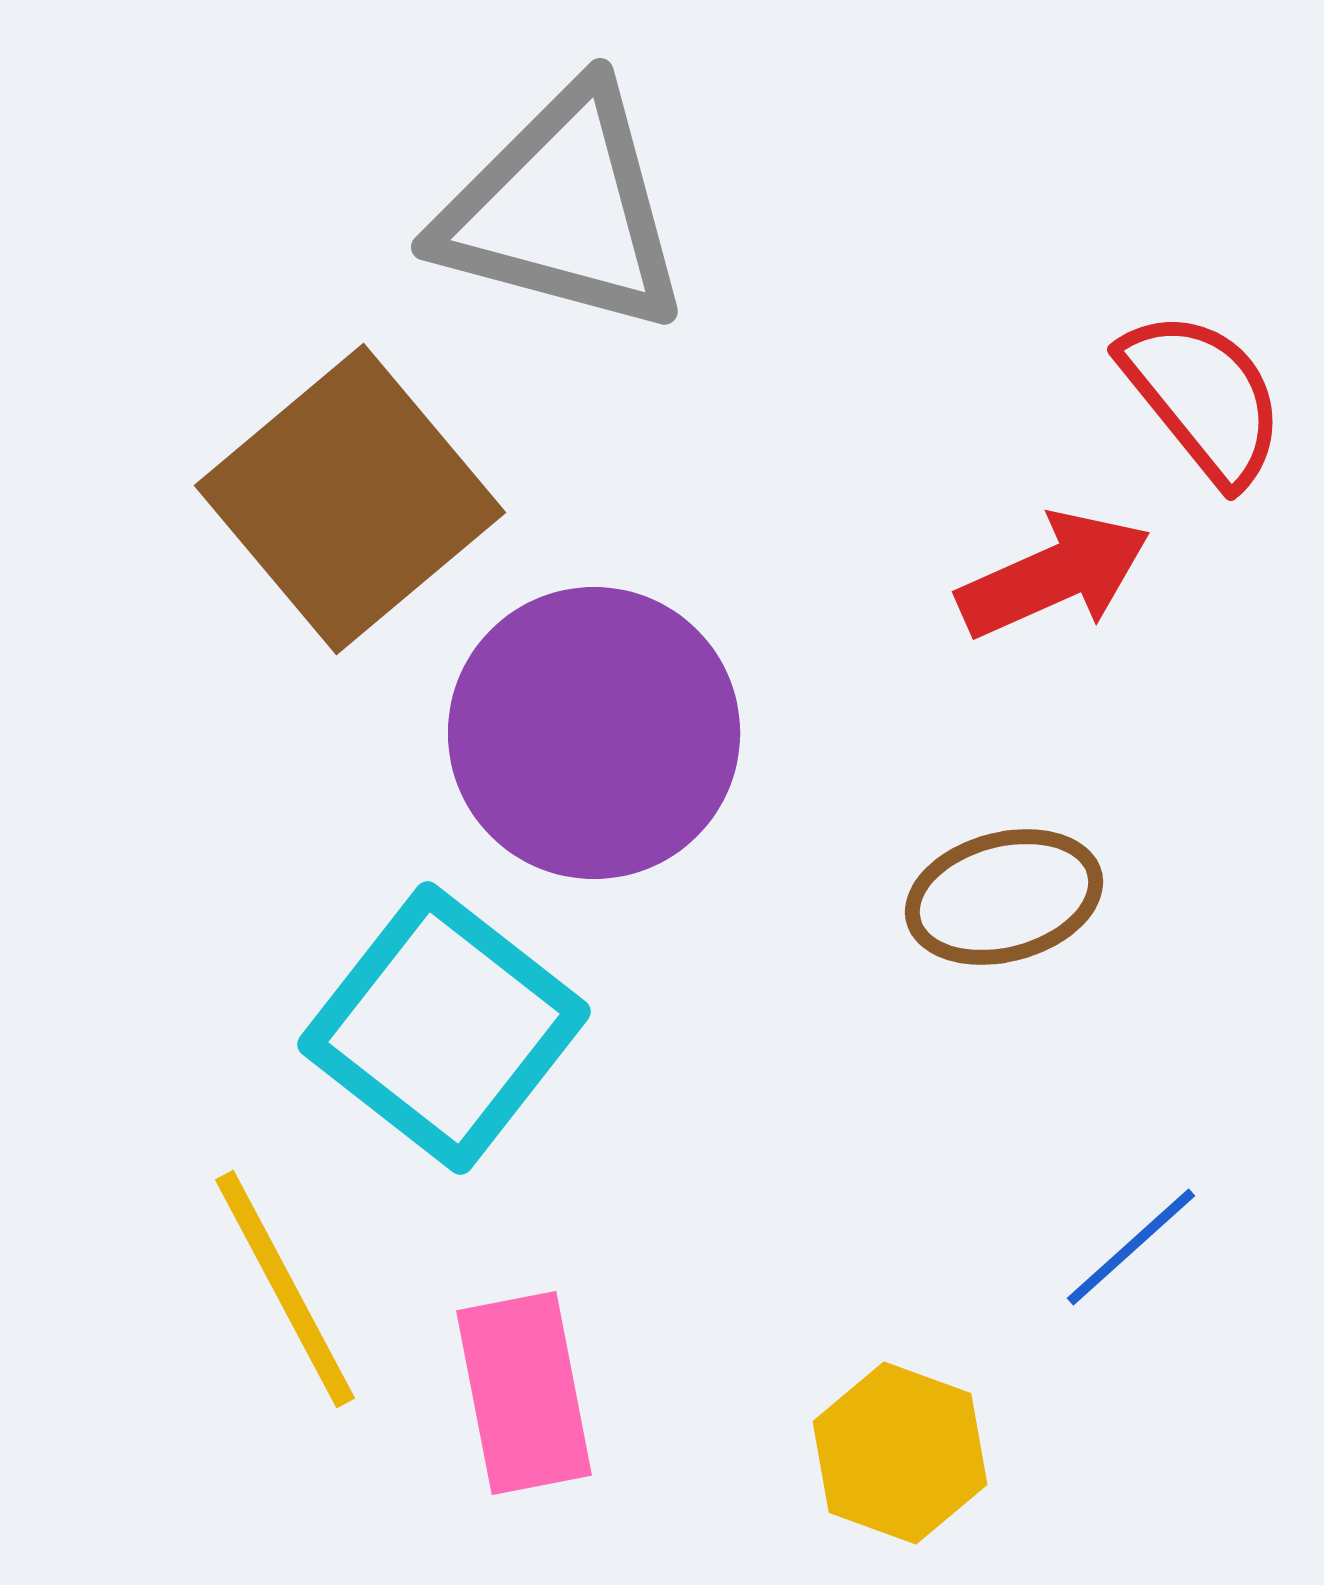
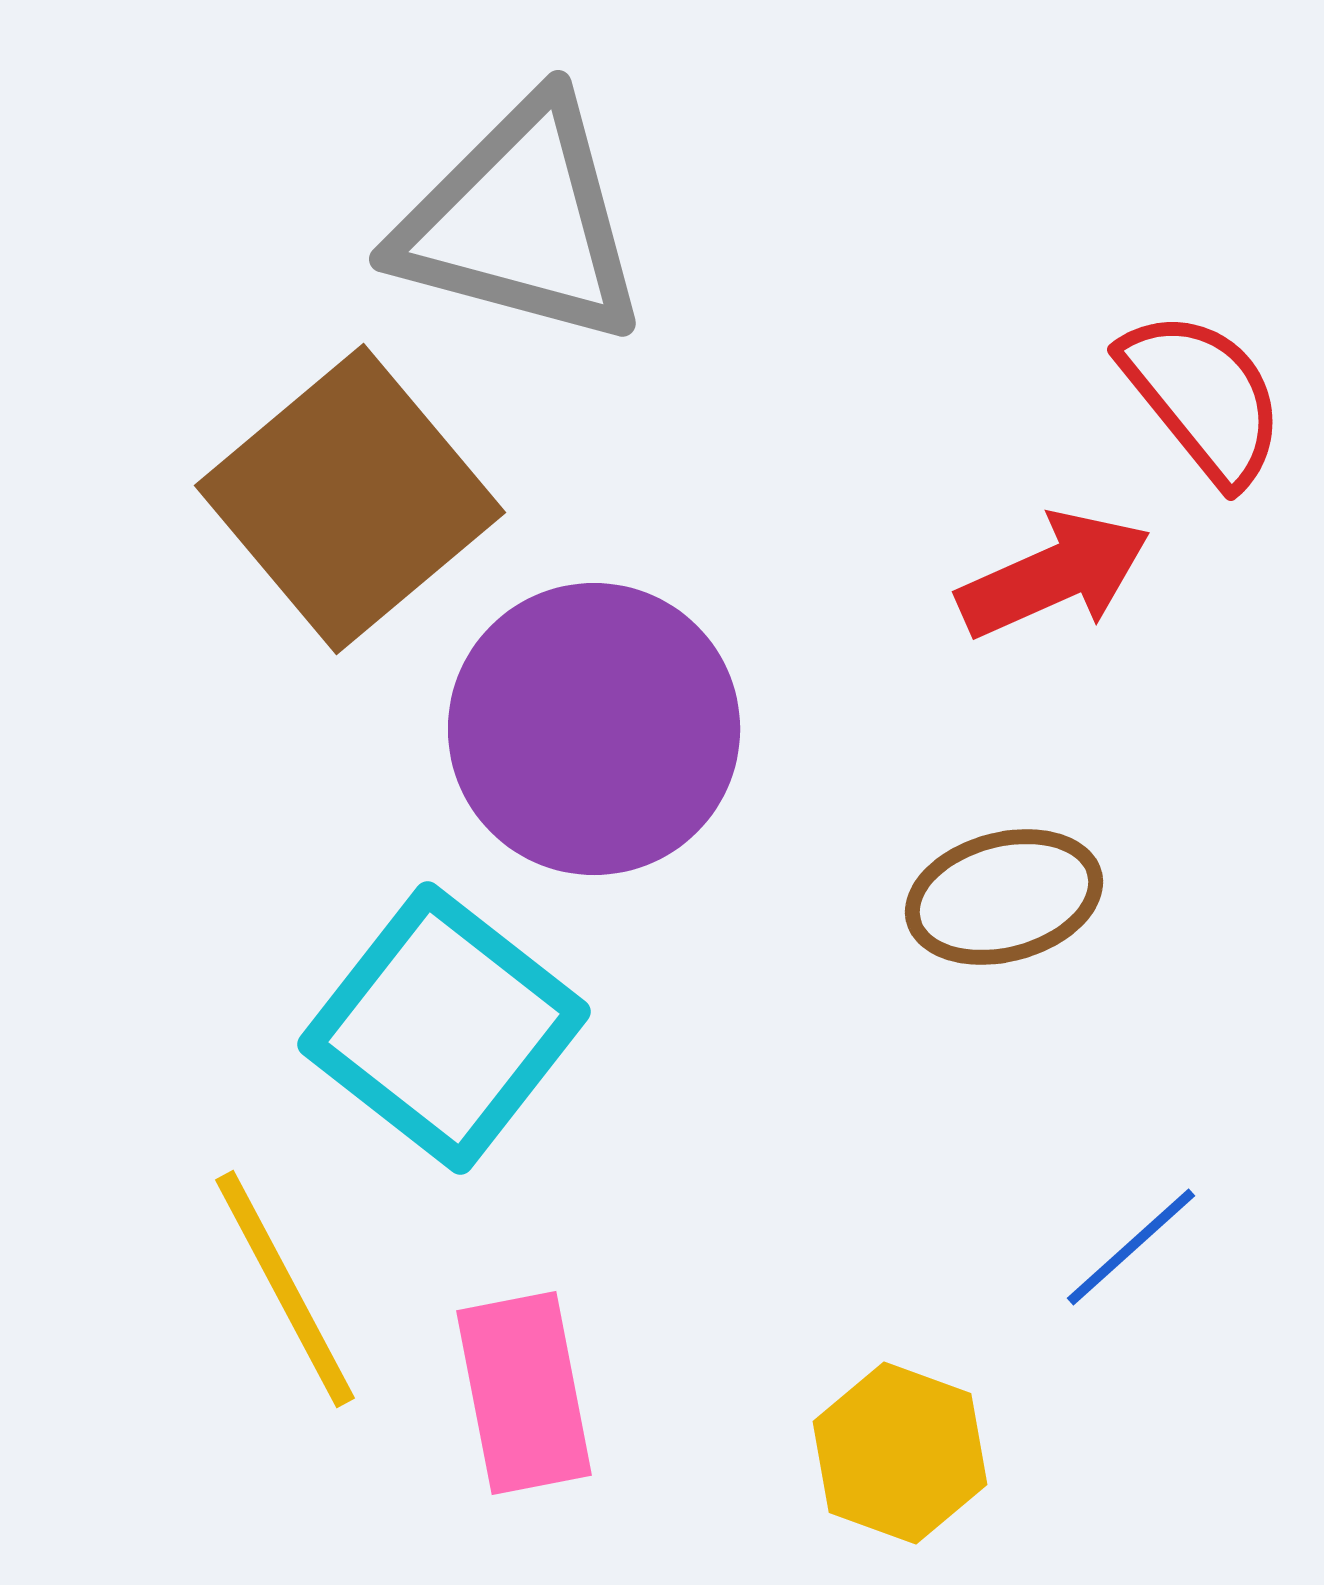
gray triangle: moved 42 px left, 12 px down
purple circle: moved 4 px up
